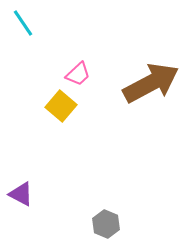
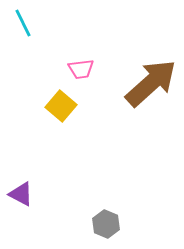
cyan line: rotated 8 degrees clockwise
pink trapezoid: moved 3 px right, 5 px up; rotated 36 degrees clockwise
brown arrow: rotated 14 degrees counterclockwise
